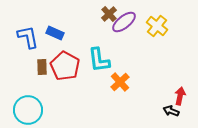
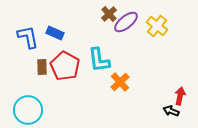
purple ellipse: moved 2 px right
